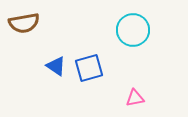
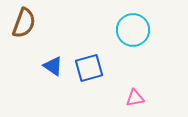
brown semicircle: rotated 60 degrees counterclockwise
blue triangle: moved 3 px left
